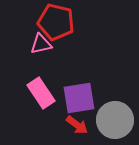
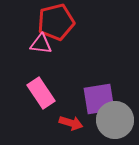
red pentagon: rotated 27 degrees counterclockwise
pink triangle: rotated 20 degrees clockwise
purple square: moved 20 px right, 1 px down
red arrow: moved 6 px left, 2 px up; rotated 20 degrees counterclockwise
